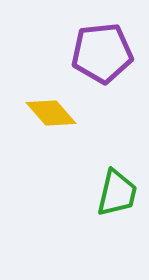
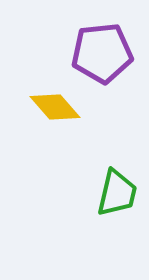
yellow diamond: moved 4 px right, 6 px up
